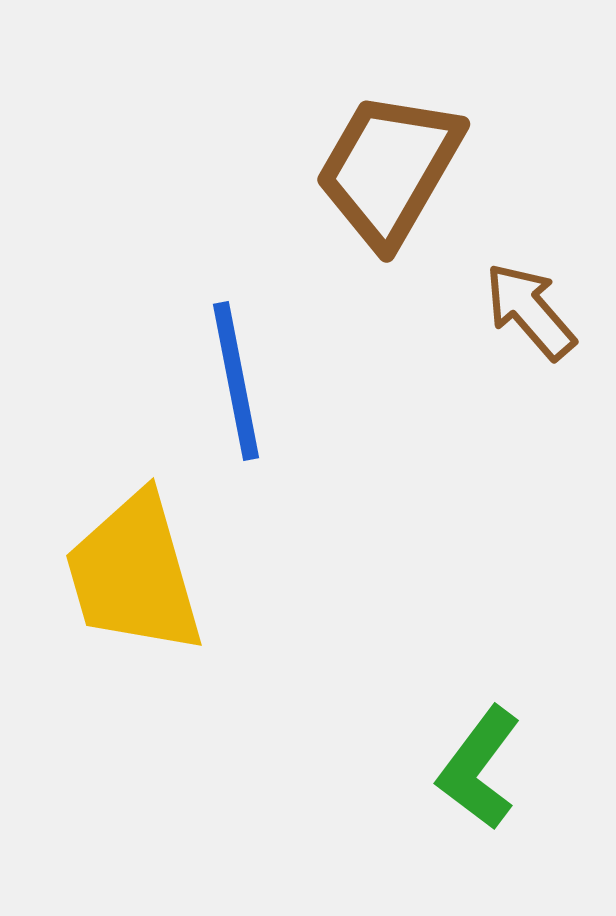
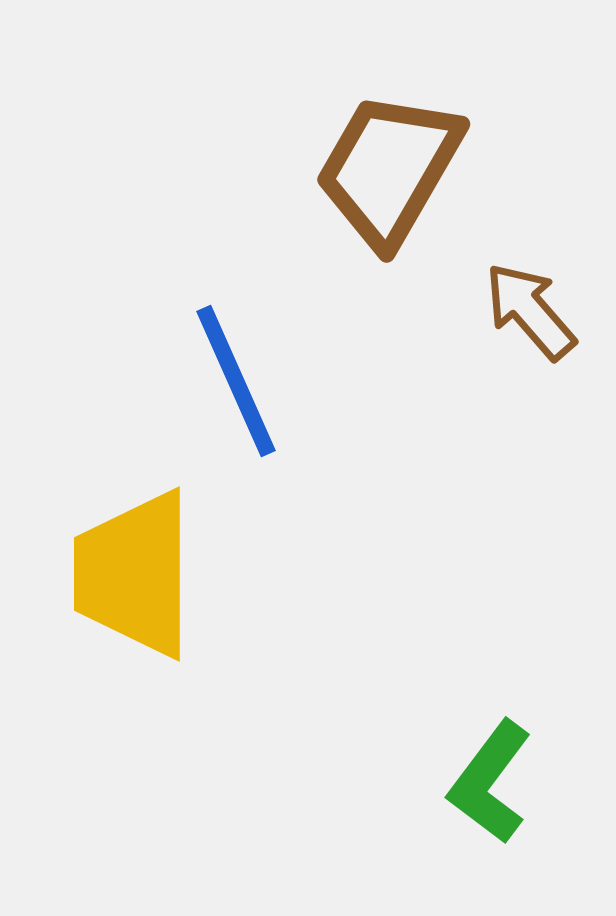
blue line: rotated 13 degrees counterclockwise
yellow trapezoid: rotated 16 degrees clockwise
green L-shape: moved 11 px right, 14 px down
